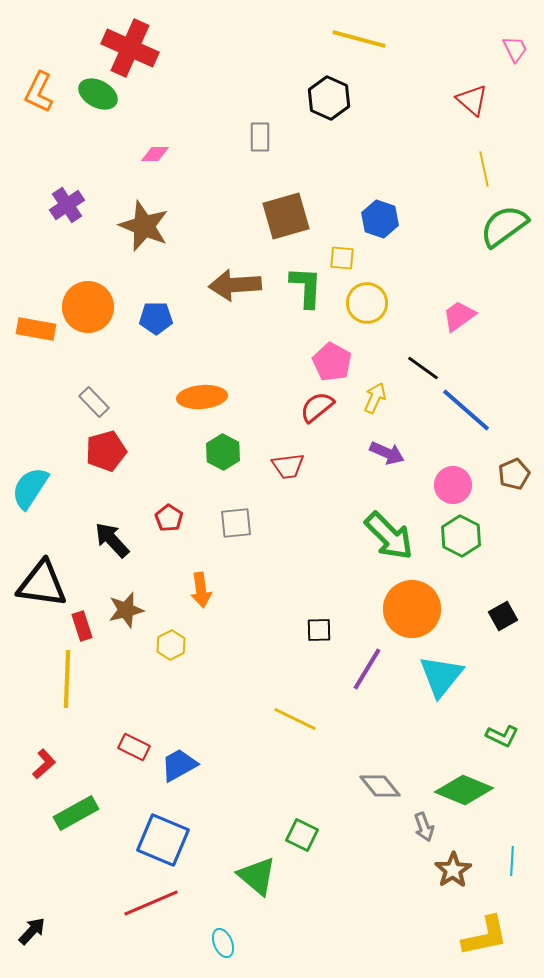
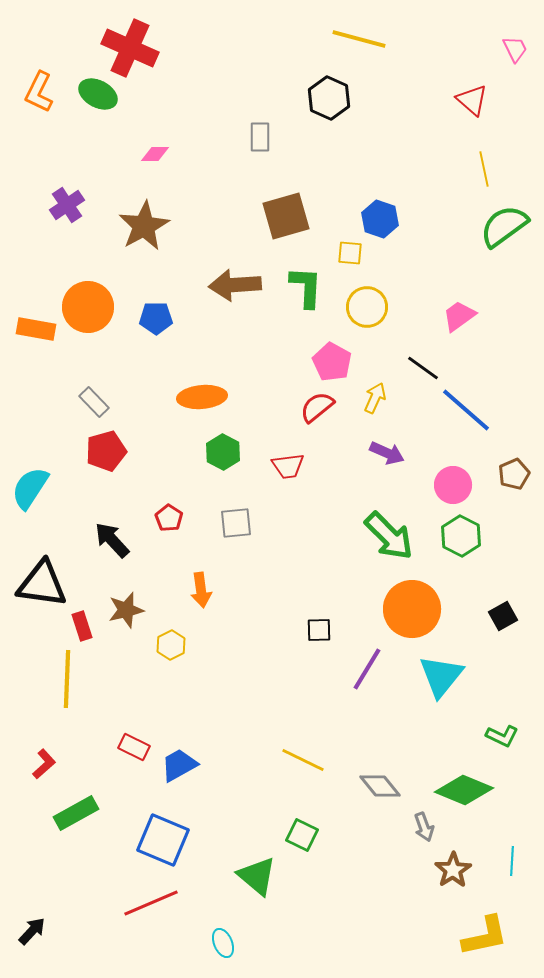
brown star at (144, 226): rotated 21 degrees clockwise
yellow square at (342, 258): moved 8 px right, 5 px up
yellow circle at (367, 303): moved 4 px down
yellow line at (295, 719): moved 8 px right, 41 px down
